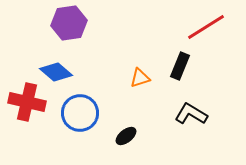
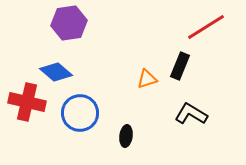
orange triangle: moved 7 px right, 1 px down
black ellipse: rotated 45 degrees counterclockwise
